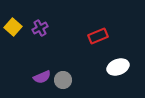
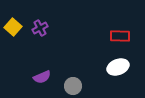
red rectangle: moved 22 px right; rotated 24 degrees clockwise
gray circle: moved 10 px right, 6 px down
